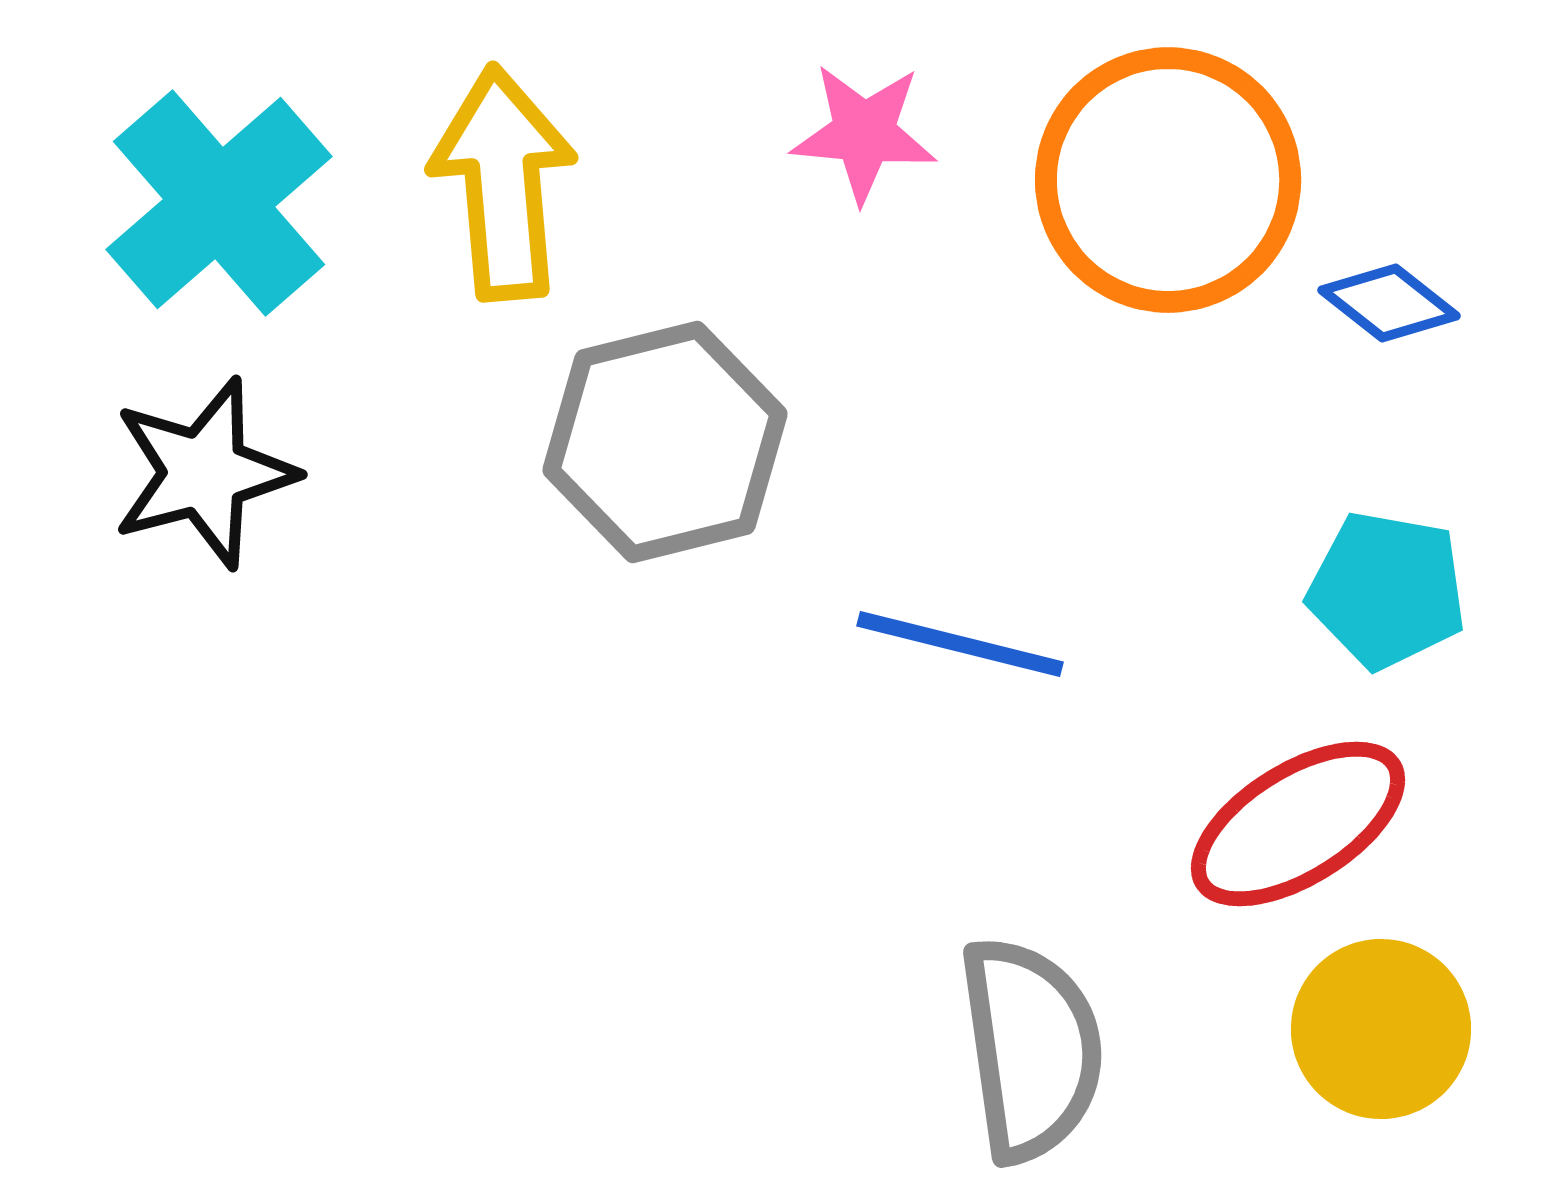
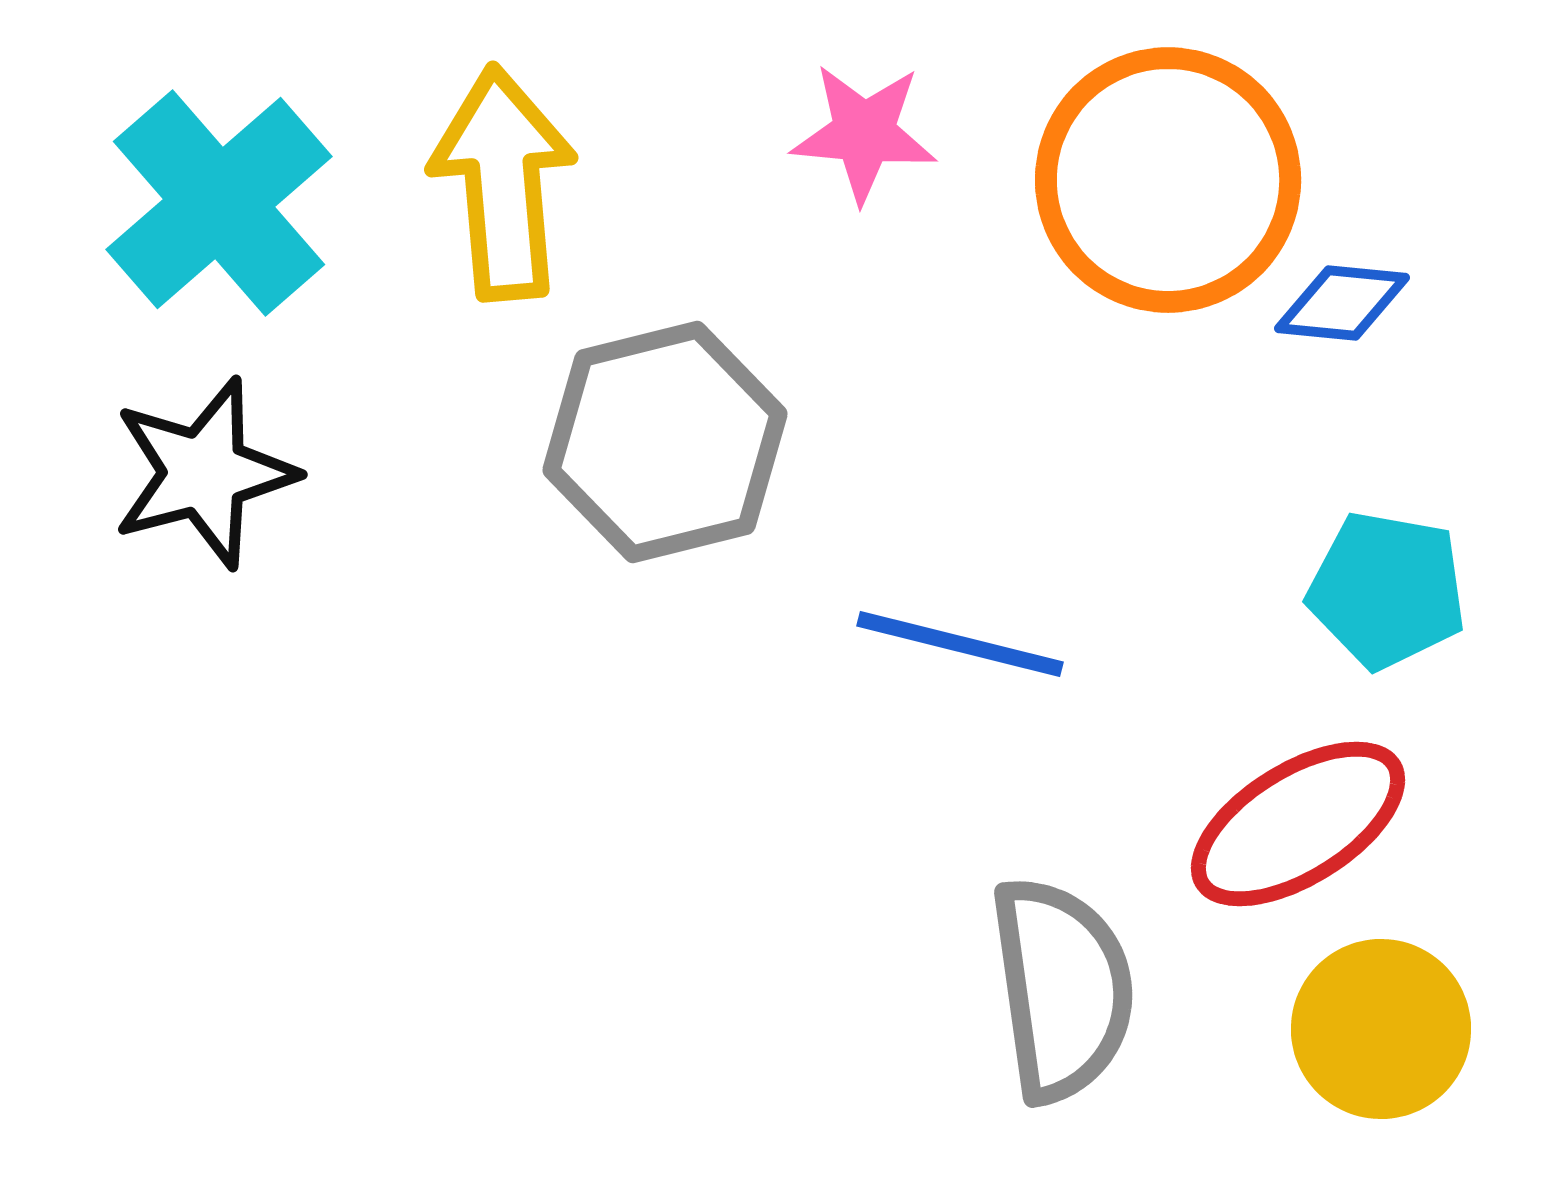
blue diamond: moved 47 px left; rotated 33 degrees counterclockwise
gray semicircle: moved 31 px right, 60 px up
